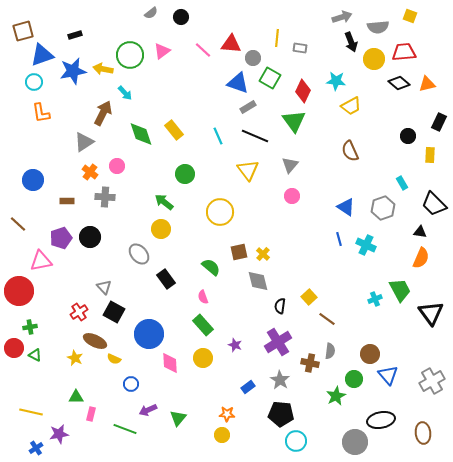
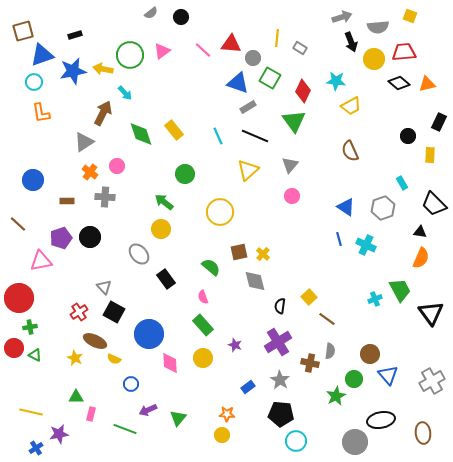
gray rectangle at (300, 48): rotated 24 degrees clockwise
yellow triangle at (248, 170): rotated 25 degrees clockwise
gray diamond at (258, 281): moved 3 px left
red circle at (19, 291): moved 7 px down
